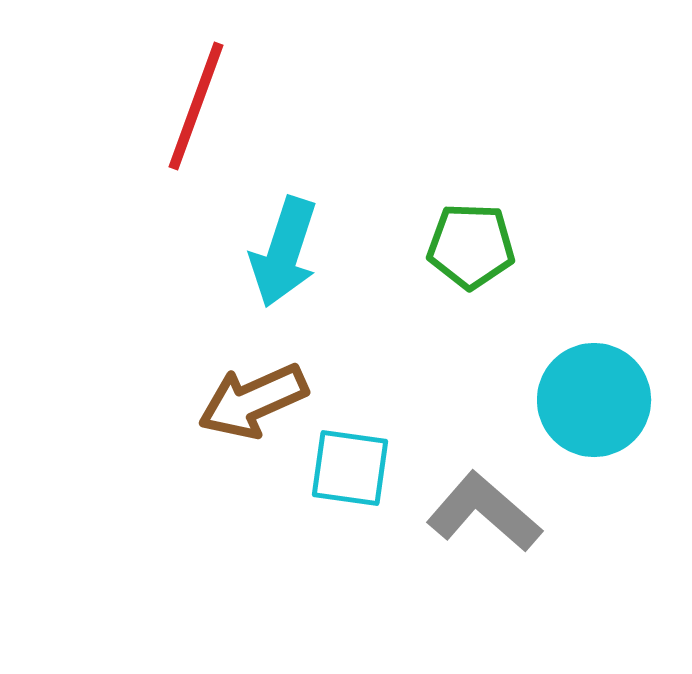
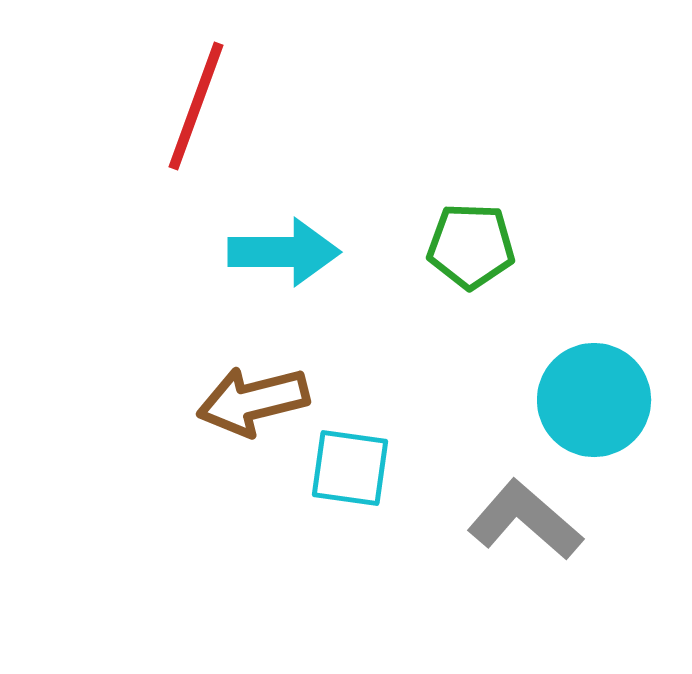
cyan arrow: rotated 108 degrees counterclockwise
brown arrow: rotated 10 degrees clockwise
gray L-shape: moved 41 px right, 8 px down
